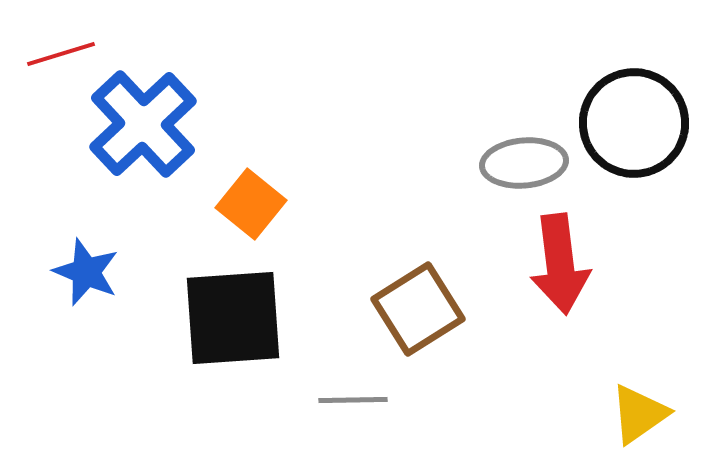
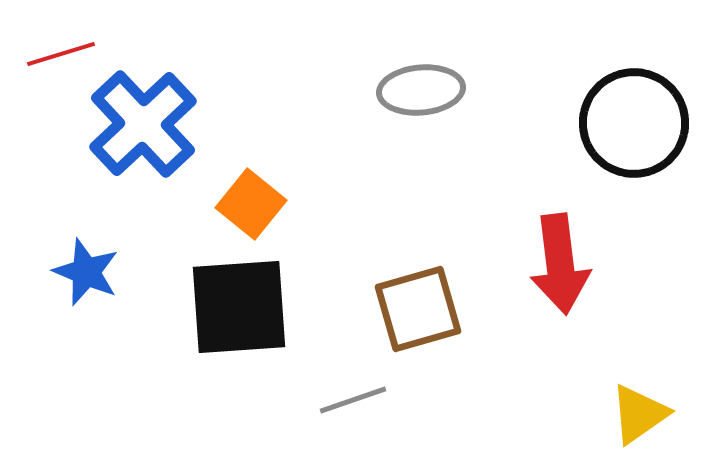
gray ellipse: moved 103 px left, 73 px up
brown square: rotated 16 degrees clockwise
black square: moved 6 px right, 11 px up
gray line: rotated 18 degrees counterclockwise
